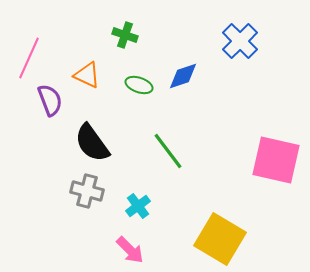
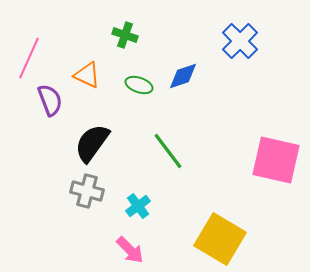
black semicircle: rotated 72 degrees clockwise
